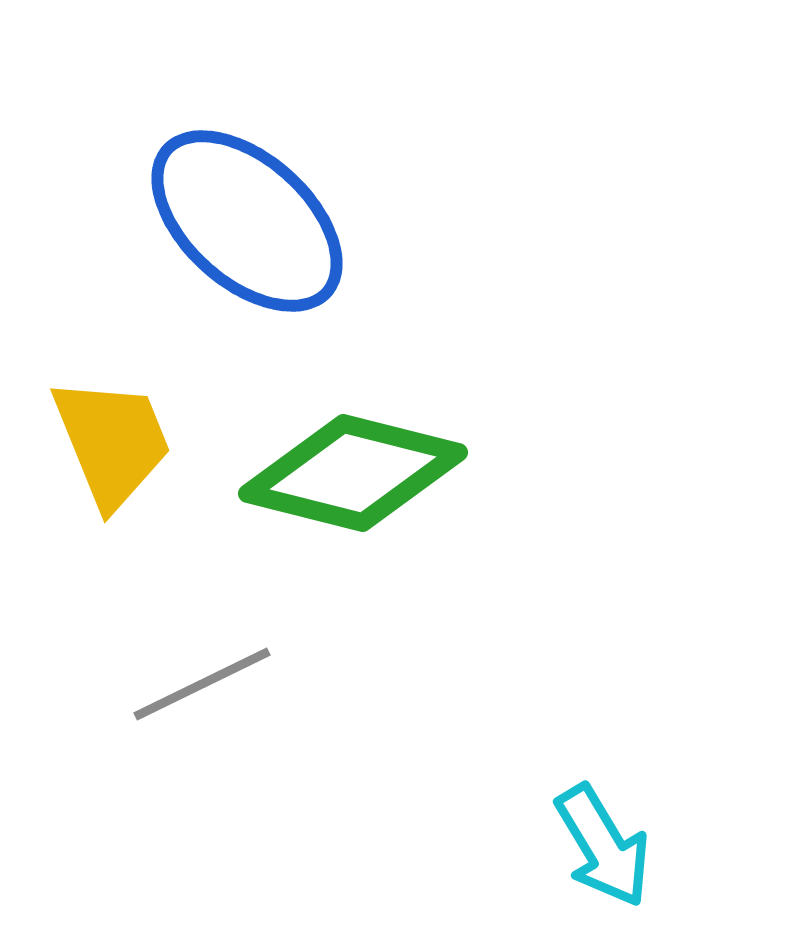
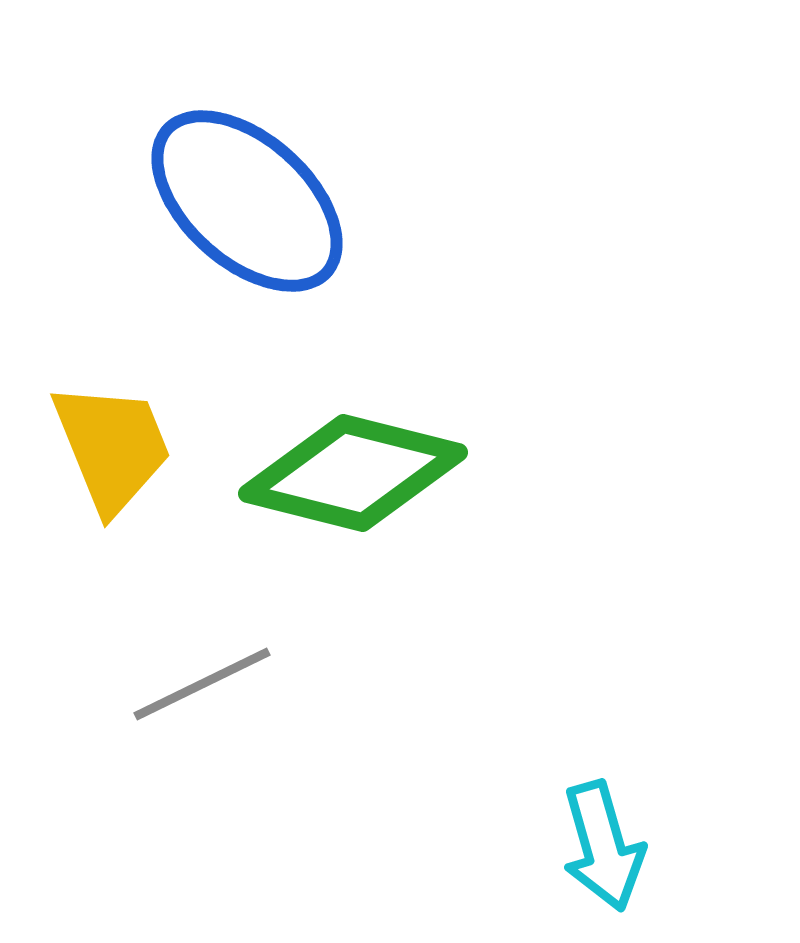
blue ellipse: moved 20 px up
yellow trapezoid: moved 5 px down
cyan arrow: rotated 15 degrees clockwise
